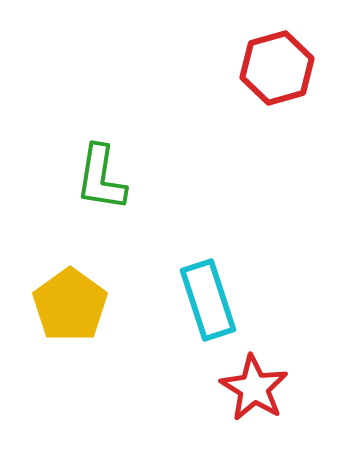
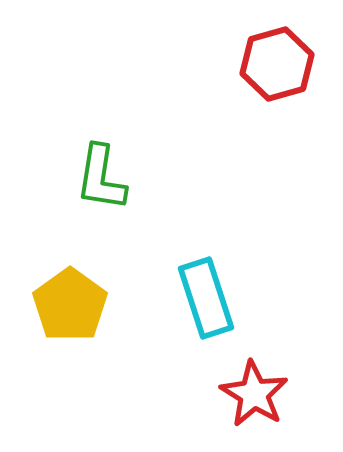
red hexagon: moved 4 px up
cyan rectangle: moved 2 px left, 2 px up
red star: moved 6 px down
